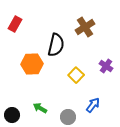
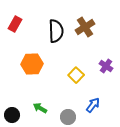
black semicircle: moved 14 px up; rotated 15 degrees counterclockwise
